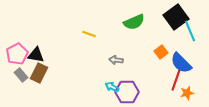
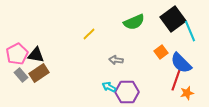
black square: moved 3 px left, 2 px down
yellow line: rotated 64 degrees counterclockwise
brown rectangle: rotated 30 degrees clockwise
cyan arrow: moved 3 px left
